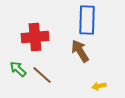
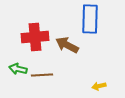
blue rectangle: moved 3 px right, 1 px up
brown arrow: moved 13 px left, 6 px up; rotated 30 degrees counterclockwise
green arrow: rotated 30 degrees counterclockwise
brown line: rotated 45 degrees counterclockwise
